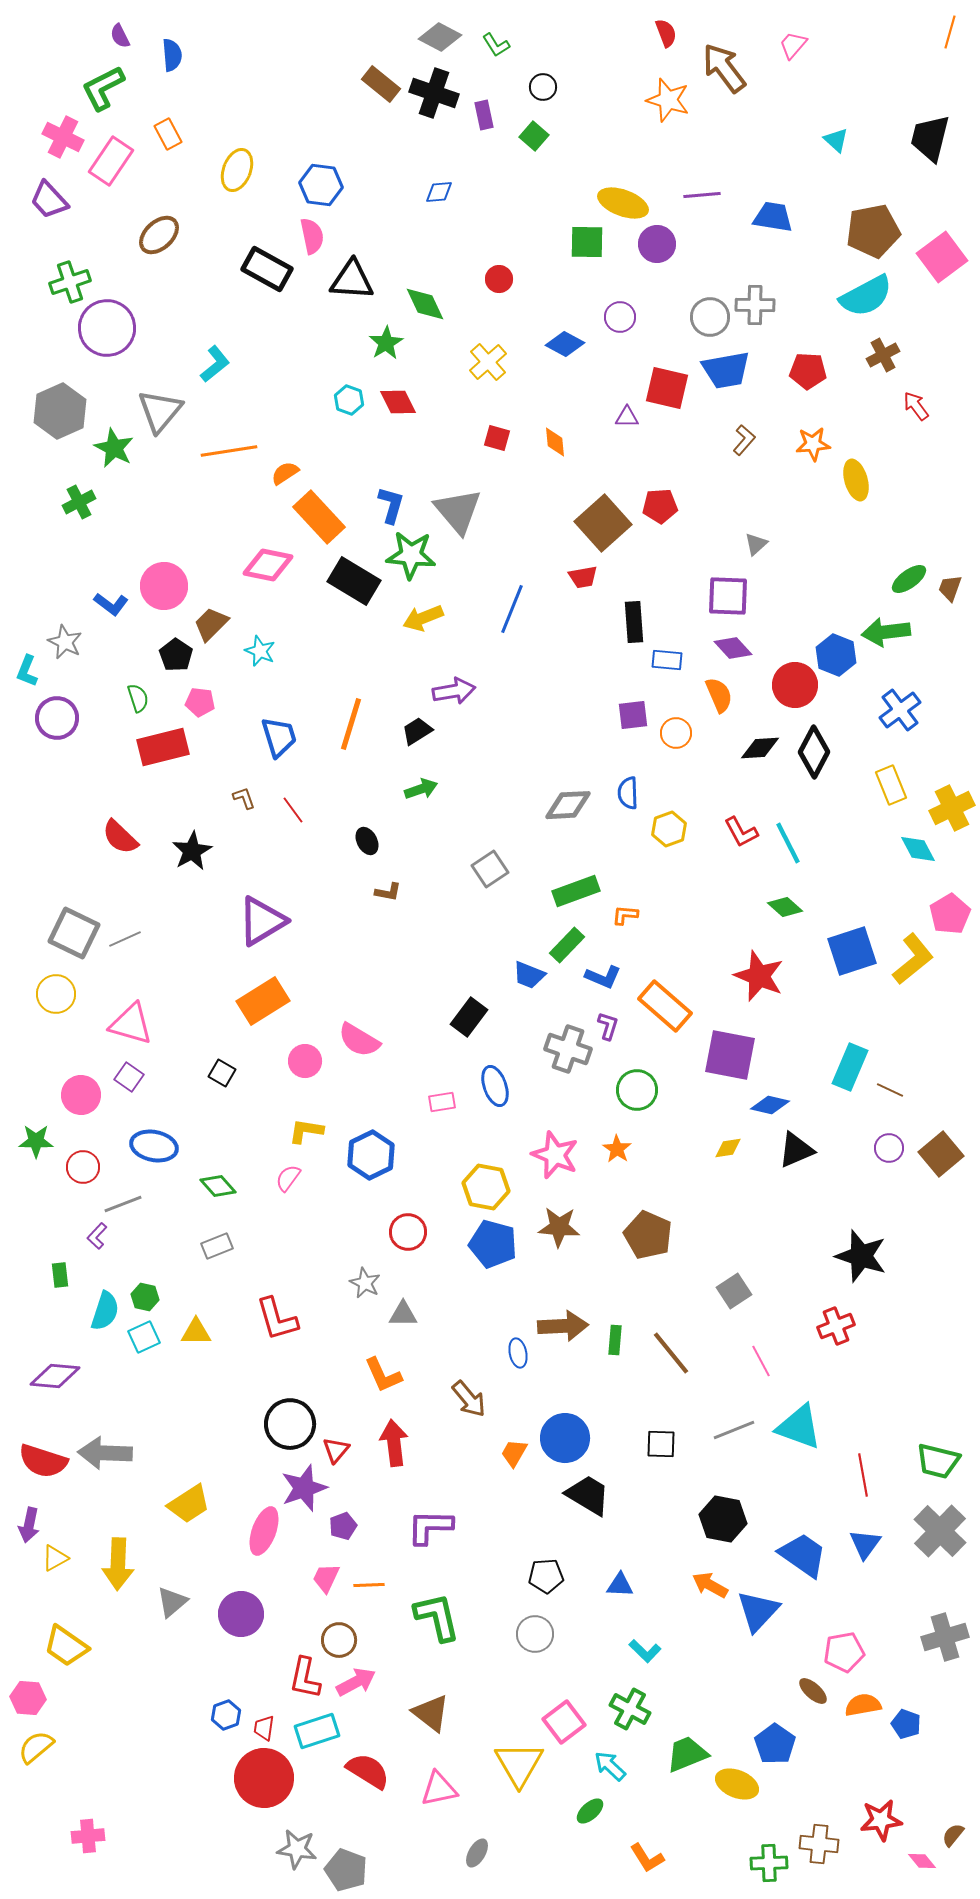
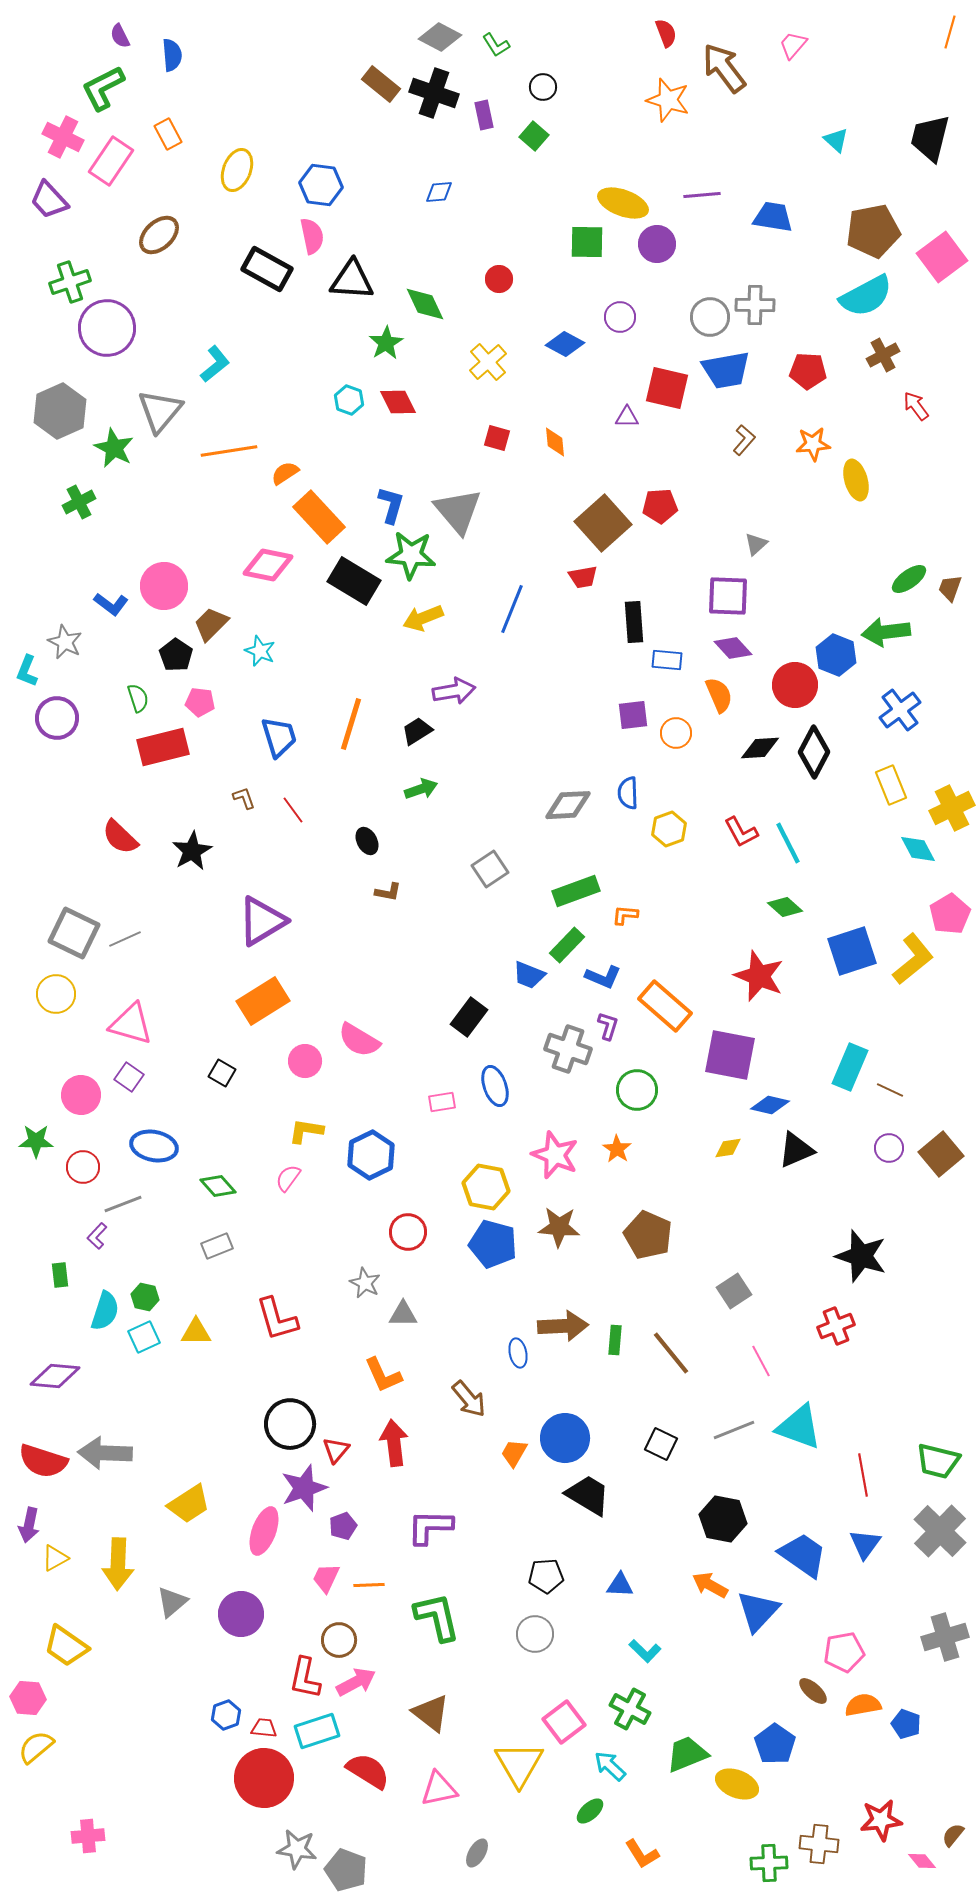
black square at (661, 1444): rotated 24 degrees clockwise
red trapezoid at (264, 1728): rotated 88 degrees clockwise
orange L-shape at (647, 1858): moved 5 px left, 4 px up
